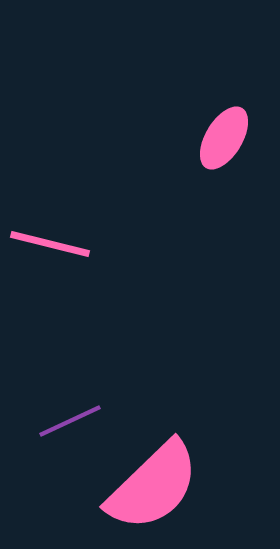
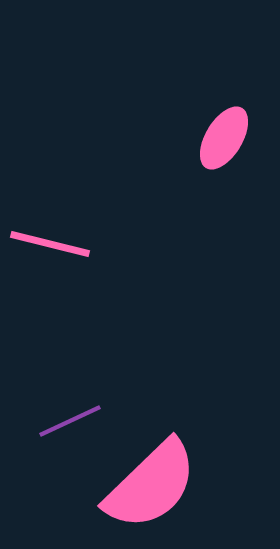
pink semicircle: moved 2 px left, 1 px up
